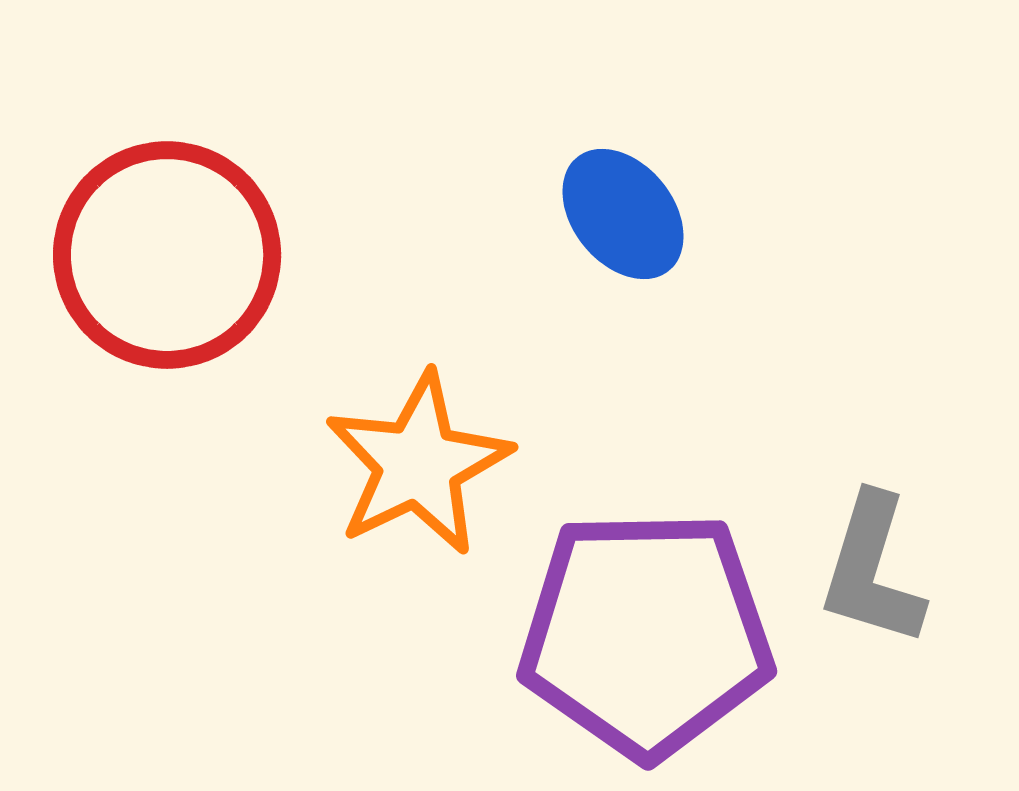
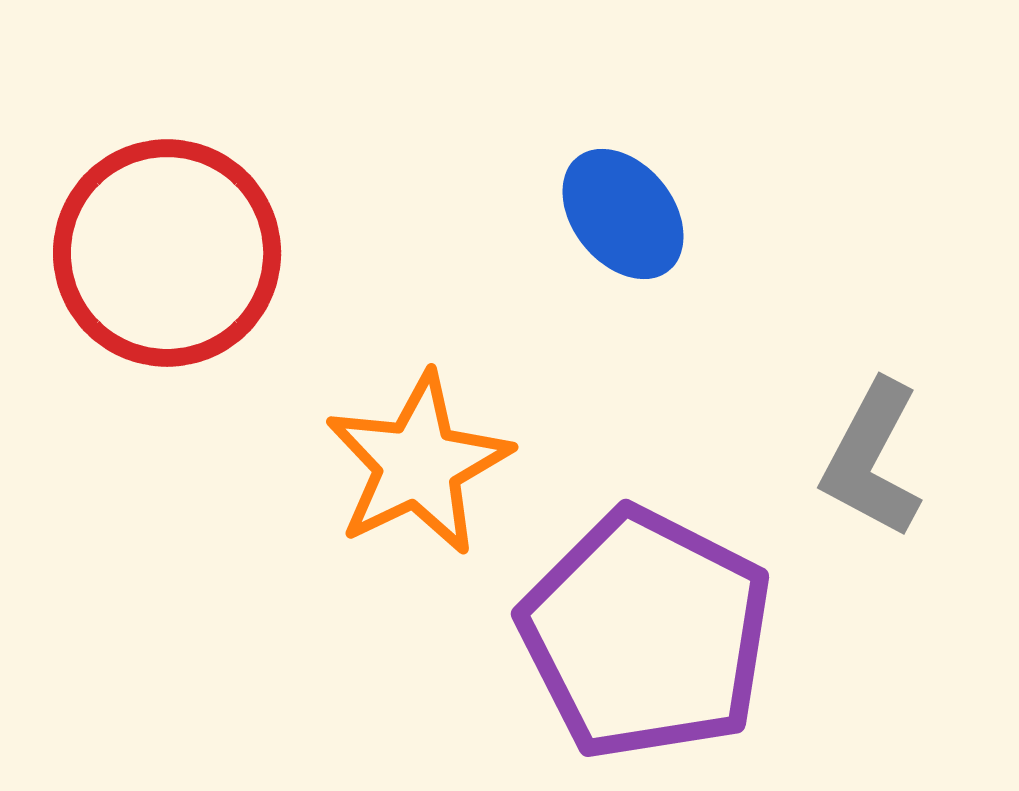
red circle: moved 2 px up
gray L-shape: moved 111 px up; rotated 11 degrees clockwise
purple pentagon: rotated 28 degrees clockwise
